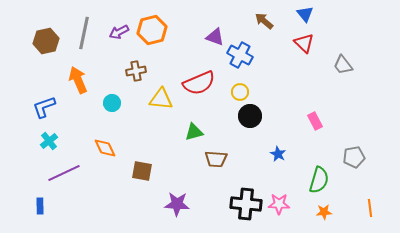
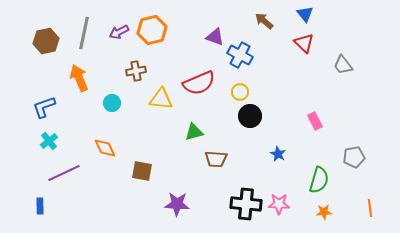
orange arrow: moved 1 px right, 2 px up
